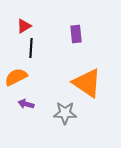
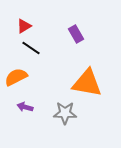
purple rectangle: rotated 24 degrees counterclockwise
black line: rotated 60 degrees counterclockwise
orange triangle: rotated 24 degrees counterclockwise
purple arrow: moved 1 px left, 3 px down
